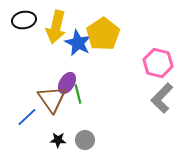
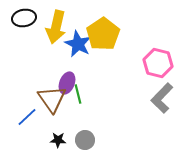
black ellipse: moved 2 px up
blue star: moved 1 px down
purple ellipse: rotated 10 degrees counterclockwise
